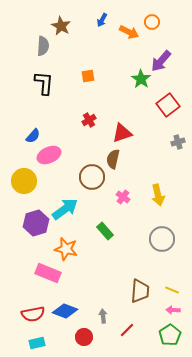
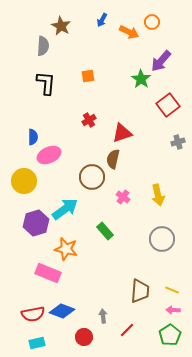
black L-shape: moved 2 px right
blue semicircle: moved 1 px down; rotated 42 degrees counterclockwise
blue diamond: moved 3 px left
